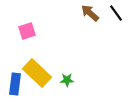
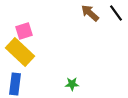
pink square: moved 3 px left
yellow rectangle: moved 17 px left, 21 px up
green star: moved 5 px right, 4 px down
